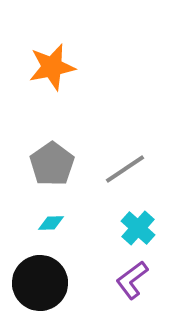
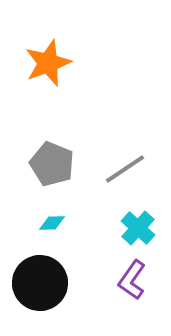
orange star: moved 4 px left, 4 px up; rotated 9 degrees counterclockwise
gray pentagon: rotated 15 degrees counterclockwise
cyan diamond: moved 1 px right
purple L-shape: rotated 18 degrees counterclockwise
